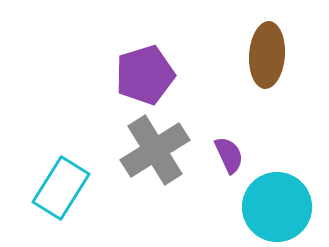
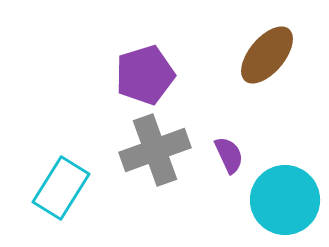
brown ellipse: rotated 36 degrees clockwise
gray cross: rotated 12 degrees clockwise
cyan circle: moved 8 px right, 7 px up
